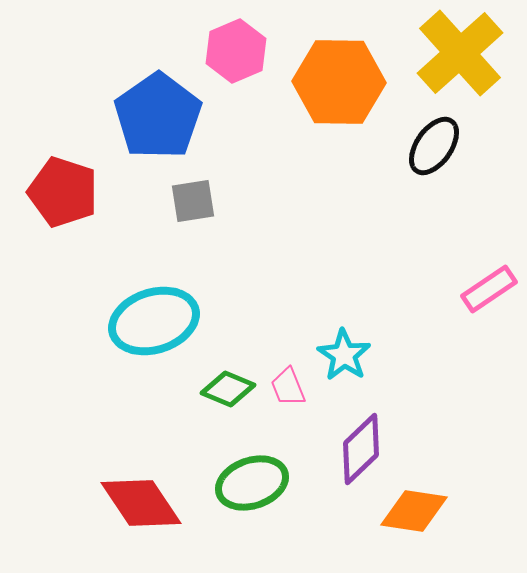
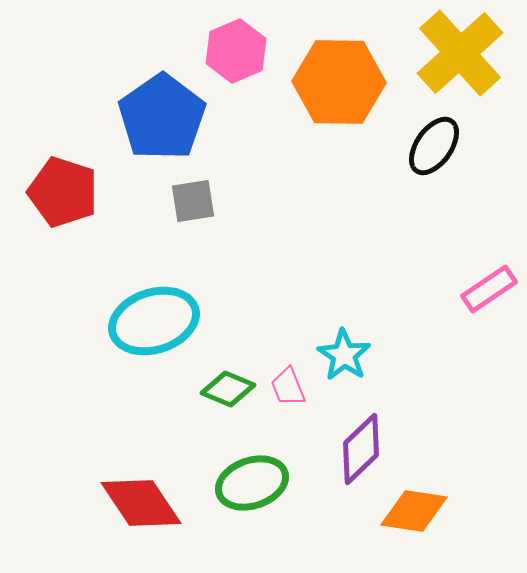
blue pentagon: moved 4 px right, 1 px down
